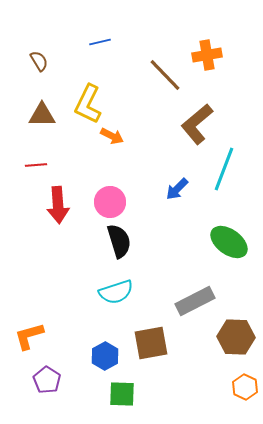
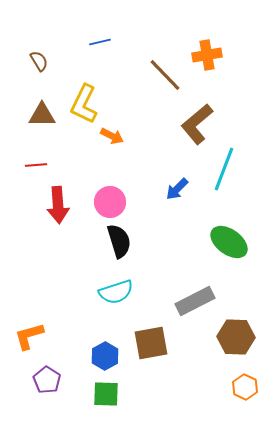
yellow L-shape: moved 4 px left
green square: moved 16 px left
